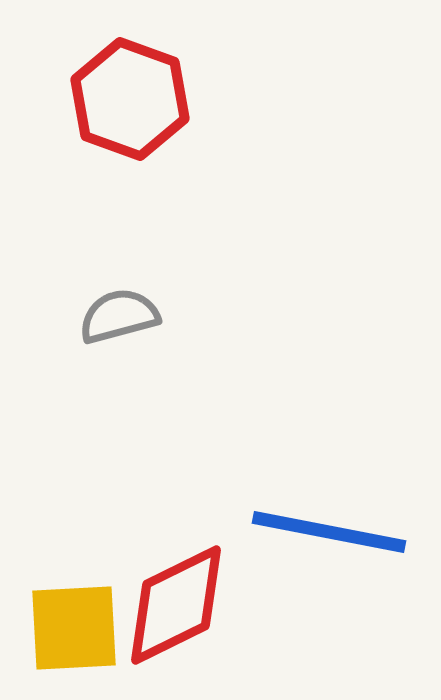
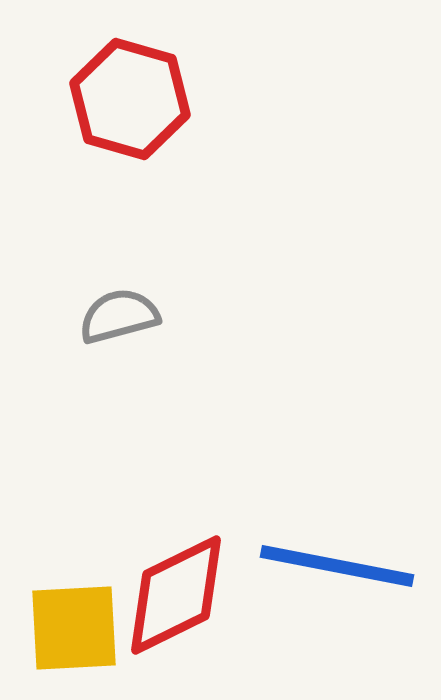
red hexagon: rotated 4 degrees counterclockwise
blue line: moved 8 px right, 34 px down
red diamond: moved 10 px up
